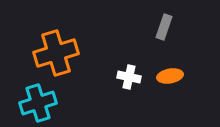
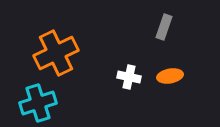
orange cross: rotated 9 degrees counterclockwise
